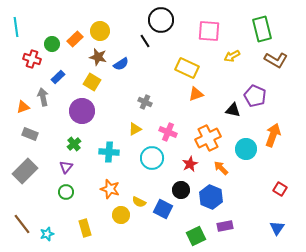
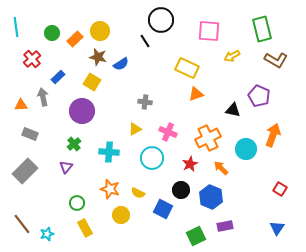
green circle at (52, 44): moved 11 px up
red cross at (32, 59): rotated 30 degrees clockwise
purple pentagon at (255, 96): moved 4 px right
gray cross at (145, 102): rotated 16 degrees counterclockwise
orange triangle at (23, 107): moved 2 px left, 2 px up; rotated 16 degrees clockwise
green circle at (66, 192): moved 11 px right, 11 px down
yellow semicircle at (139, 202): moved 1 px left, 9 px up
yellow rectangle at (85, 228): rotated 12 degrees counterclockwise
